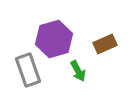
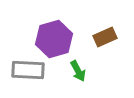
brown rectangle: moved 7 px up
gray rectangle: rotated 68 degrees counterclockwise
